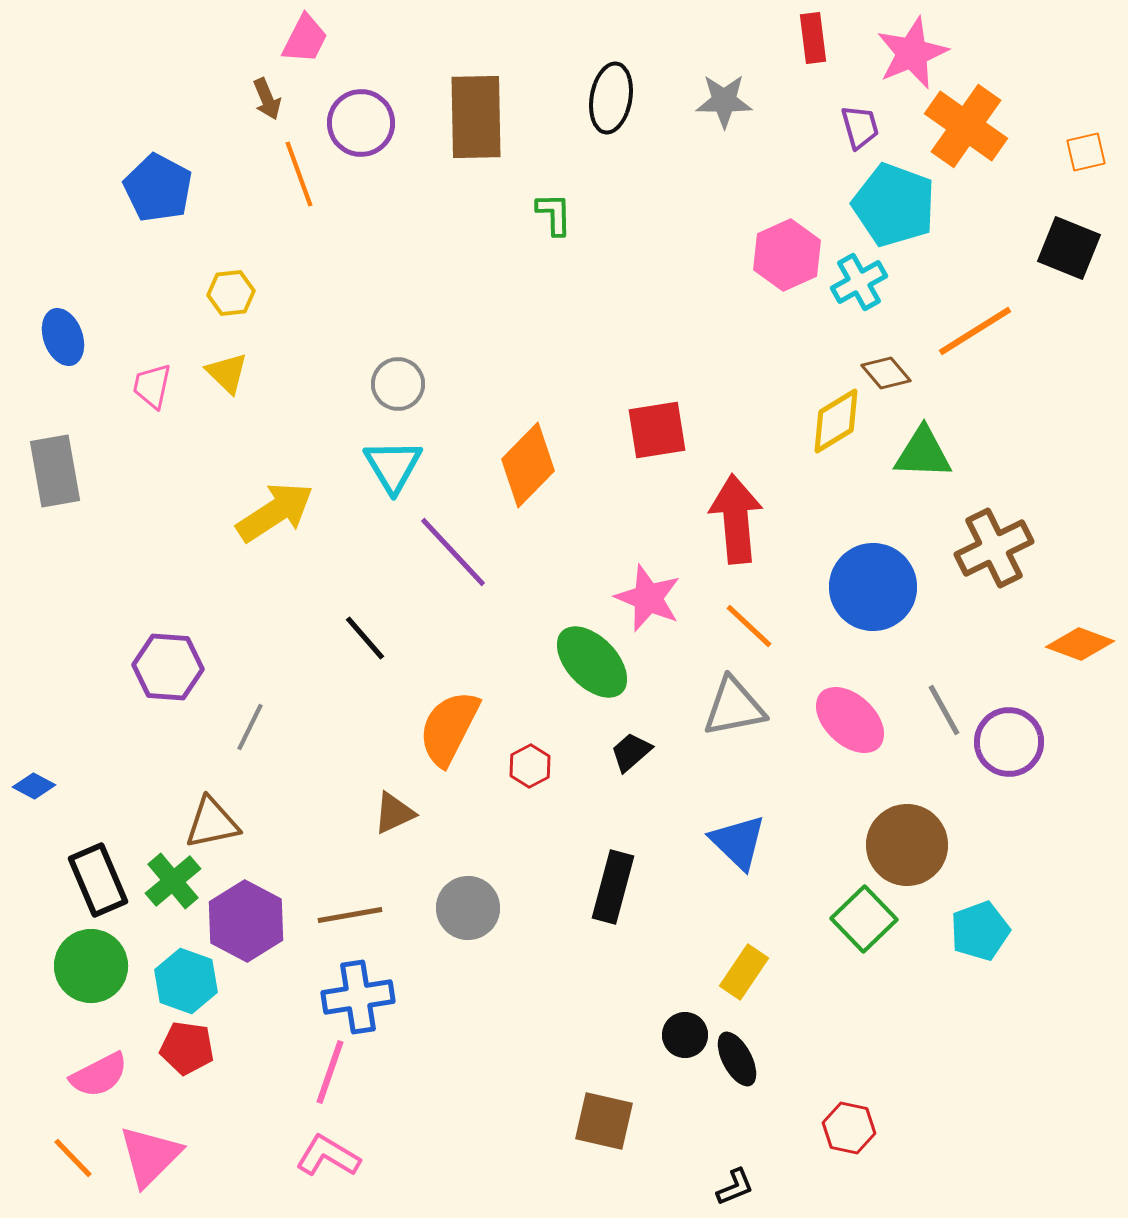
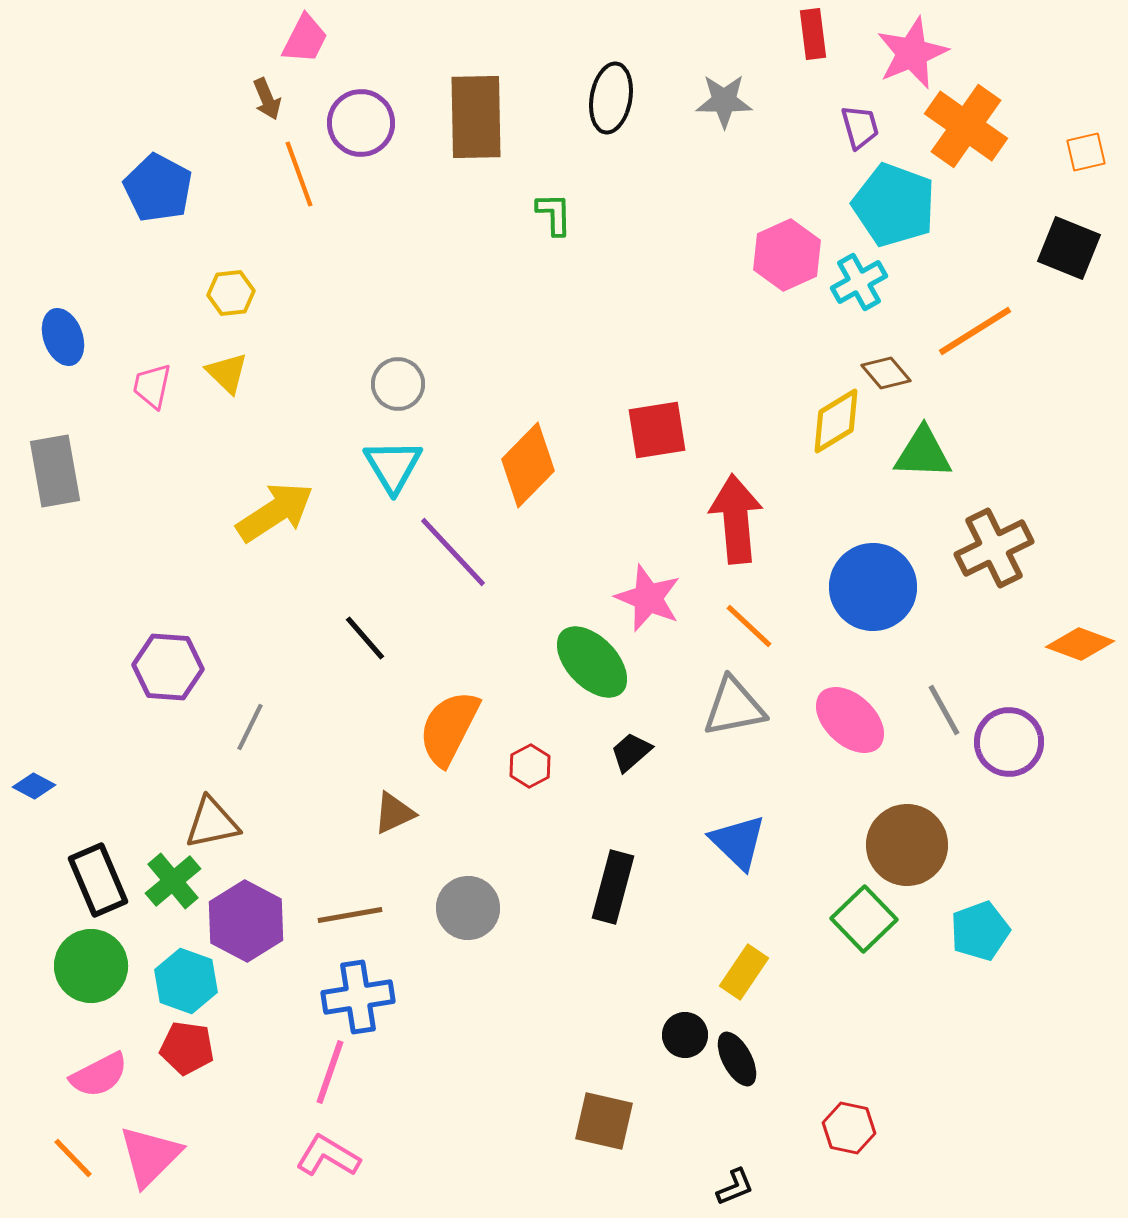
red rectangle at (813, 38): moved 4 px up
